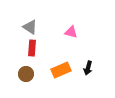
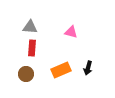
gray triangle: rotated 28 degrees counterclockwise
